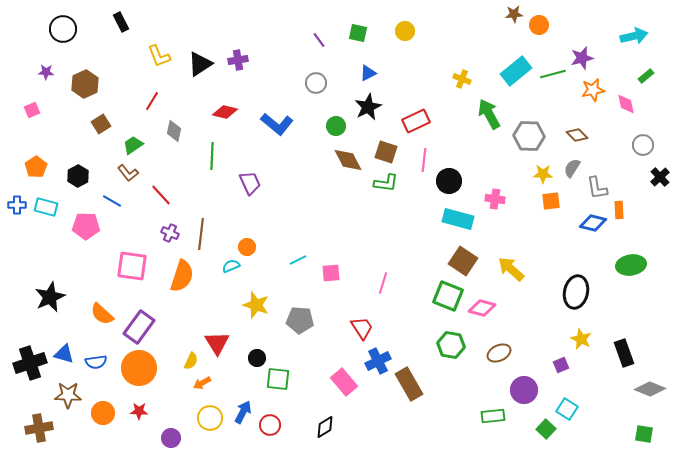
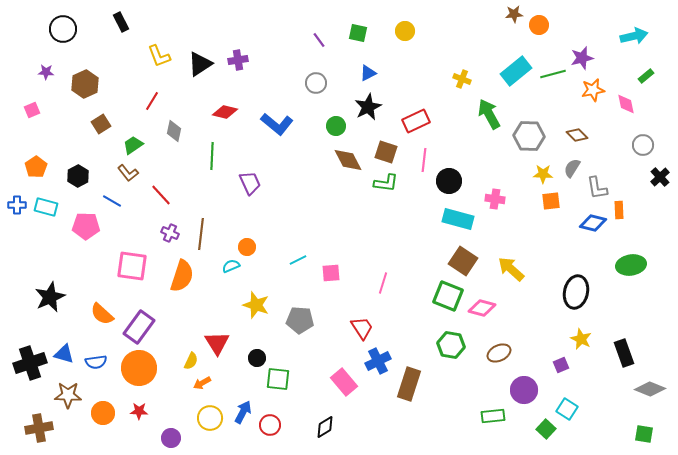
brown rectangle at (409, 384): rotated 48 degrees clockwise
